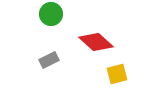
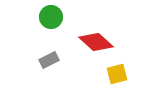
green circle: moved 3 px down
